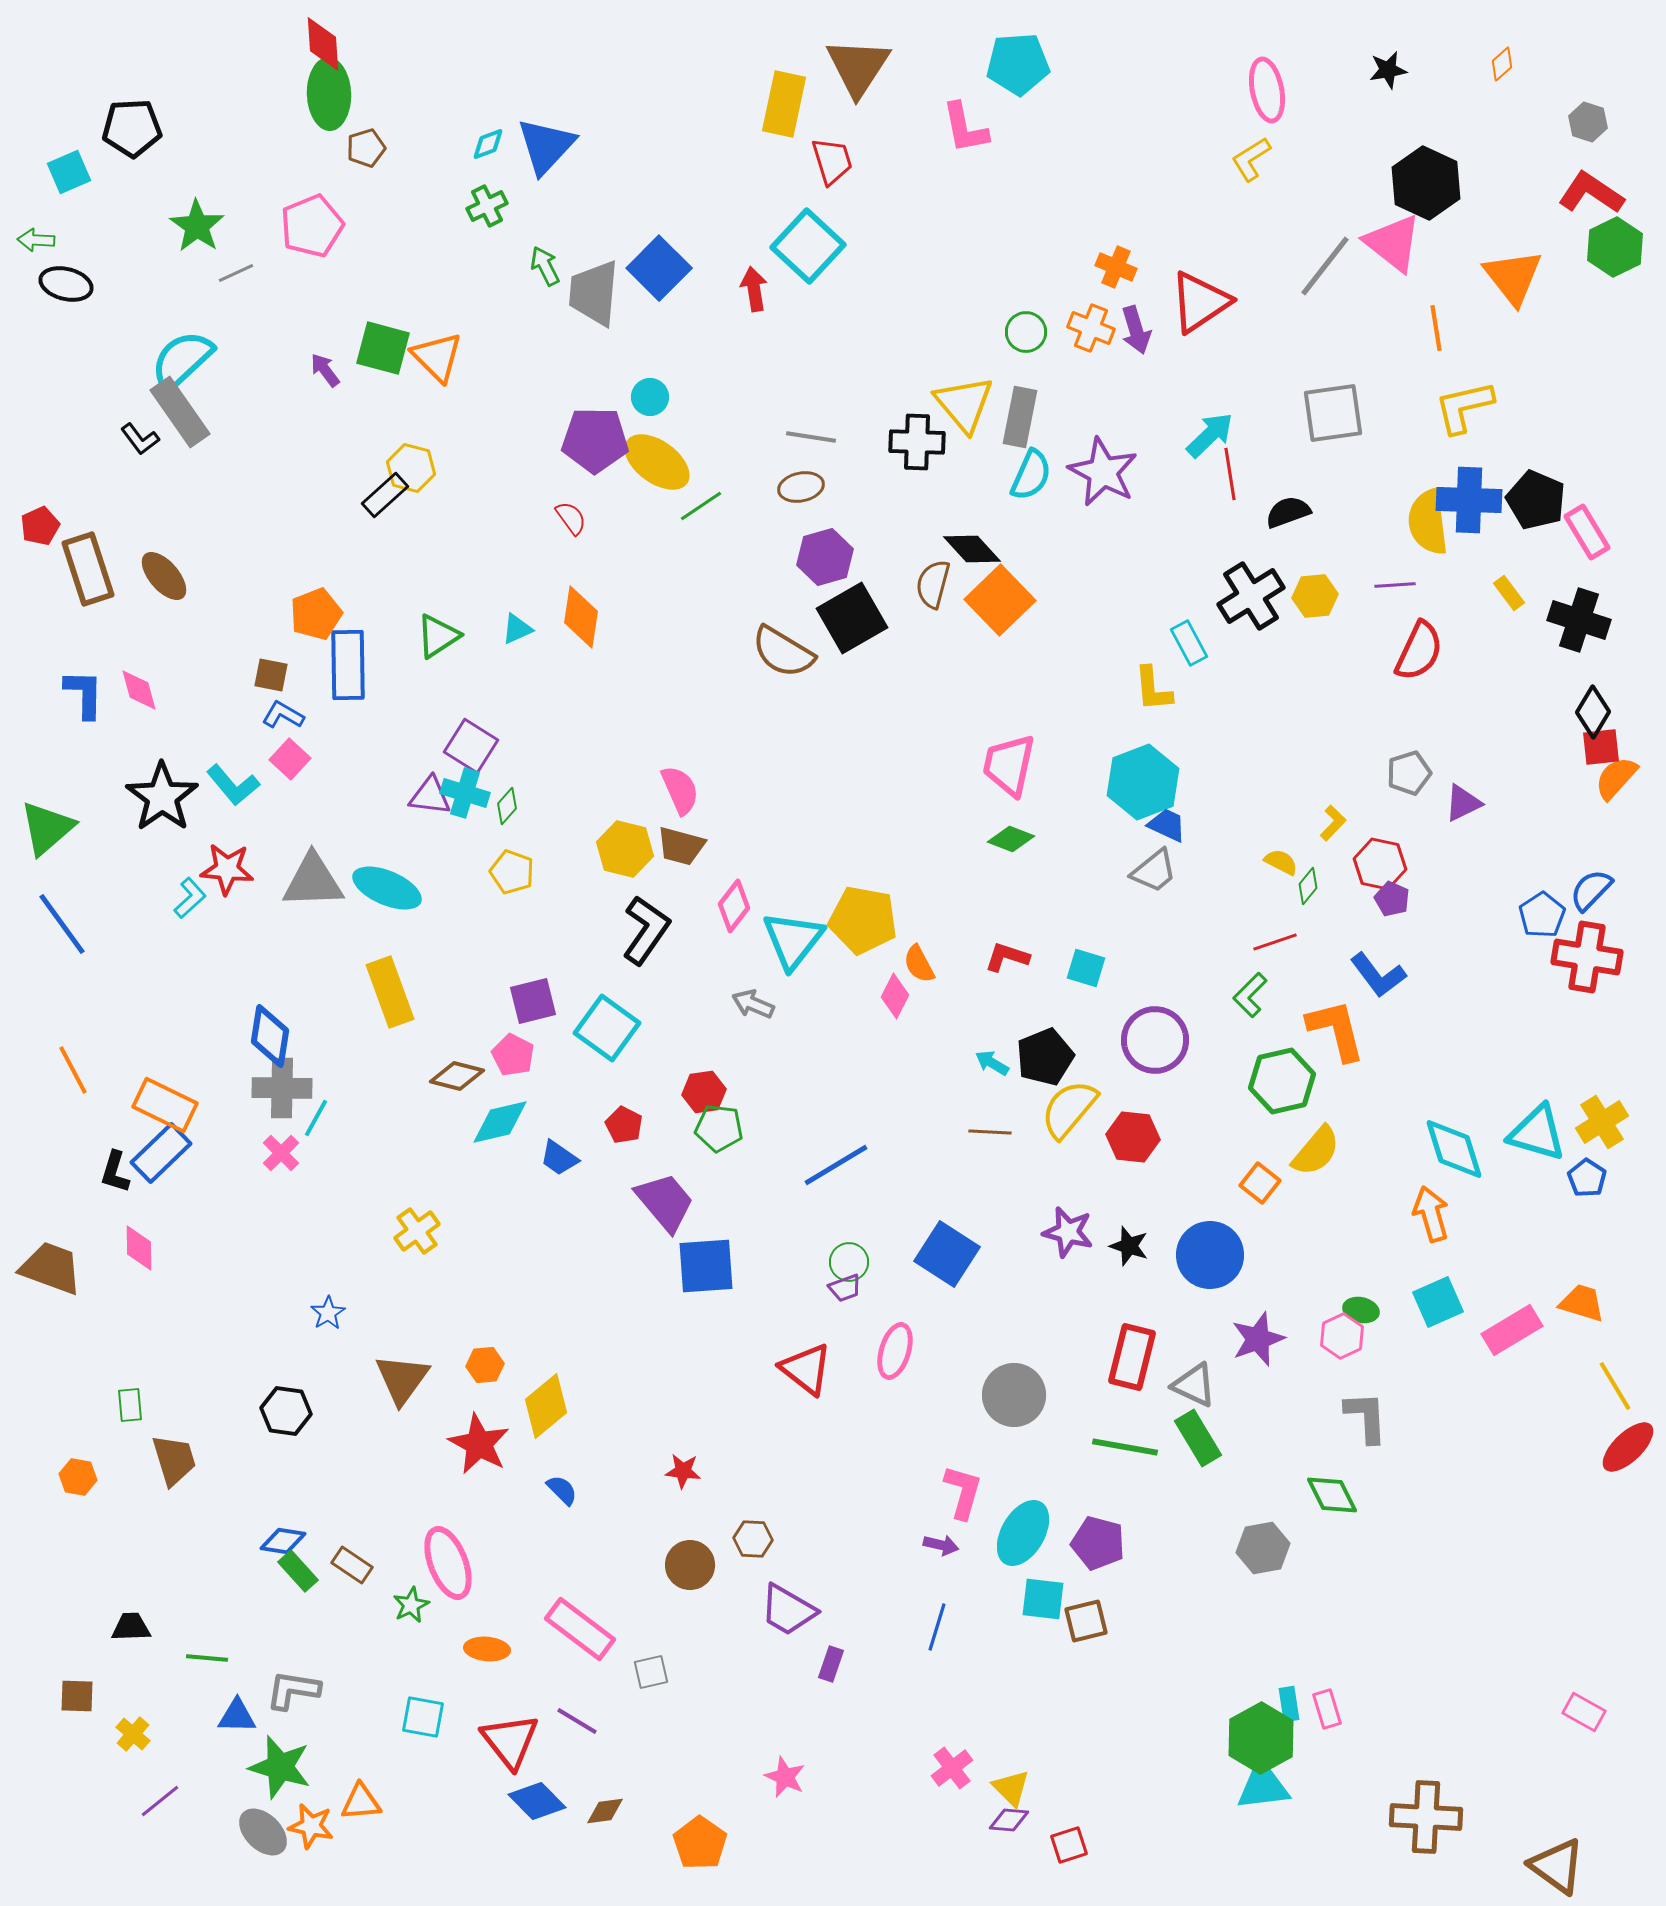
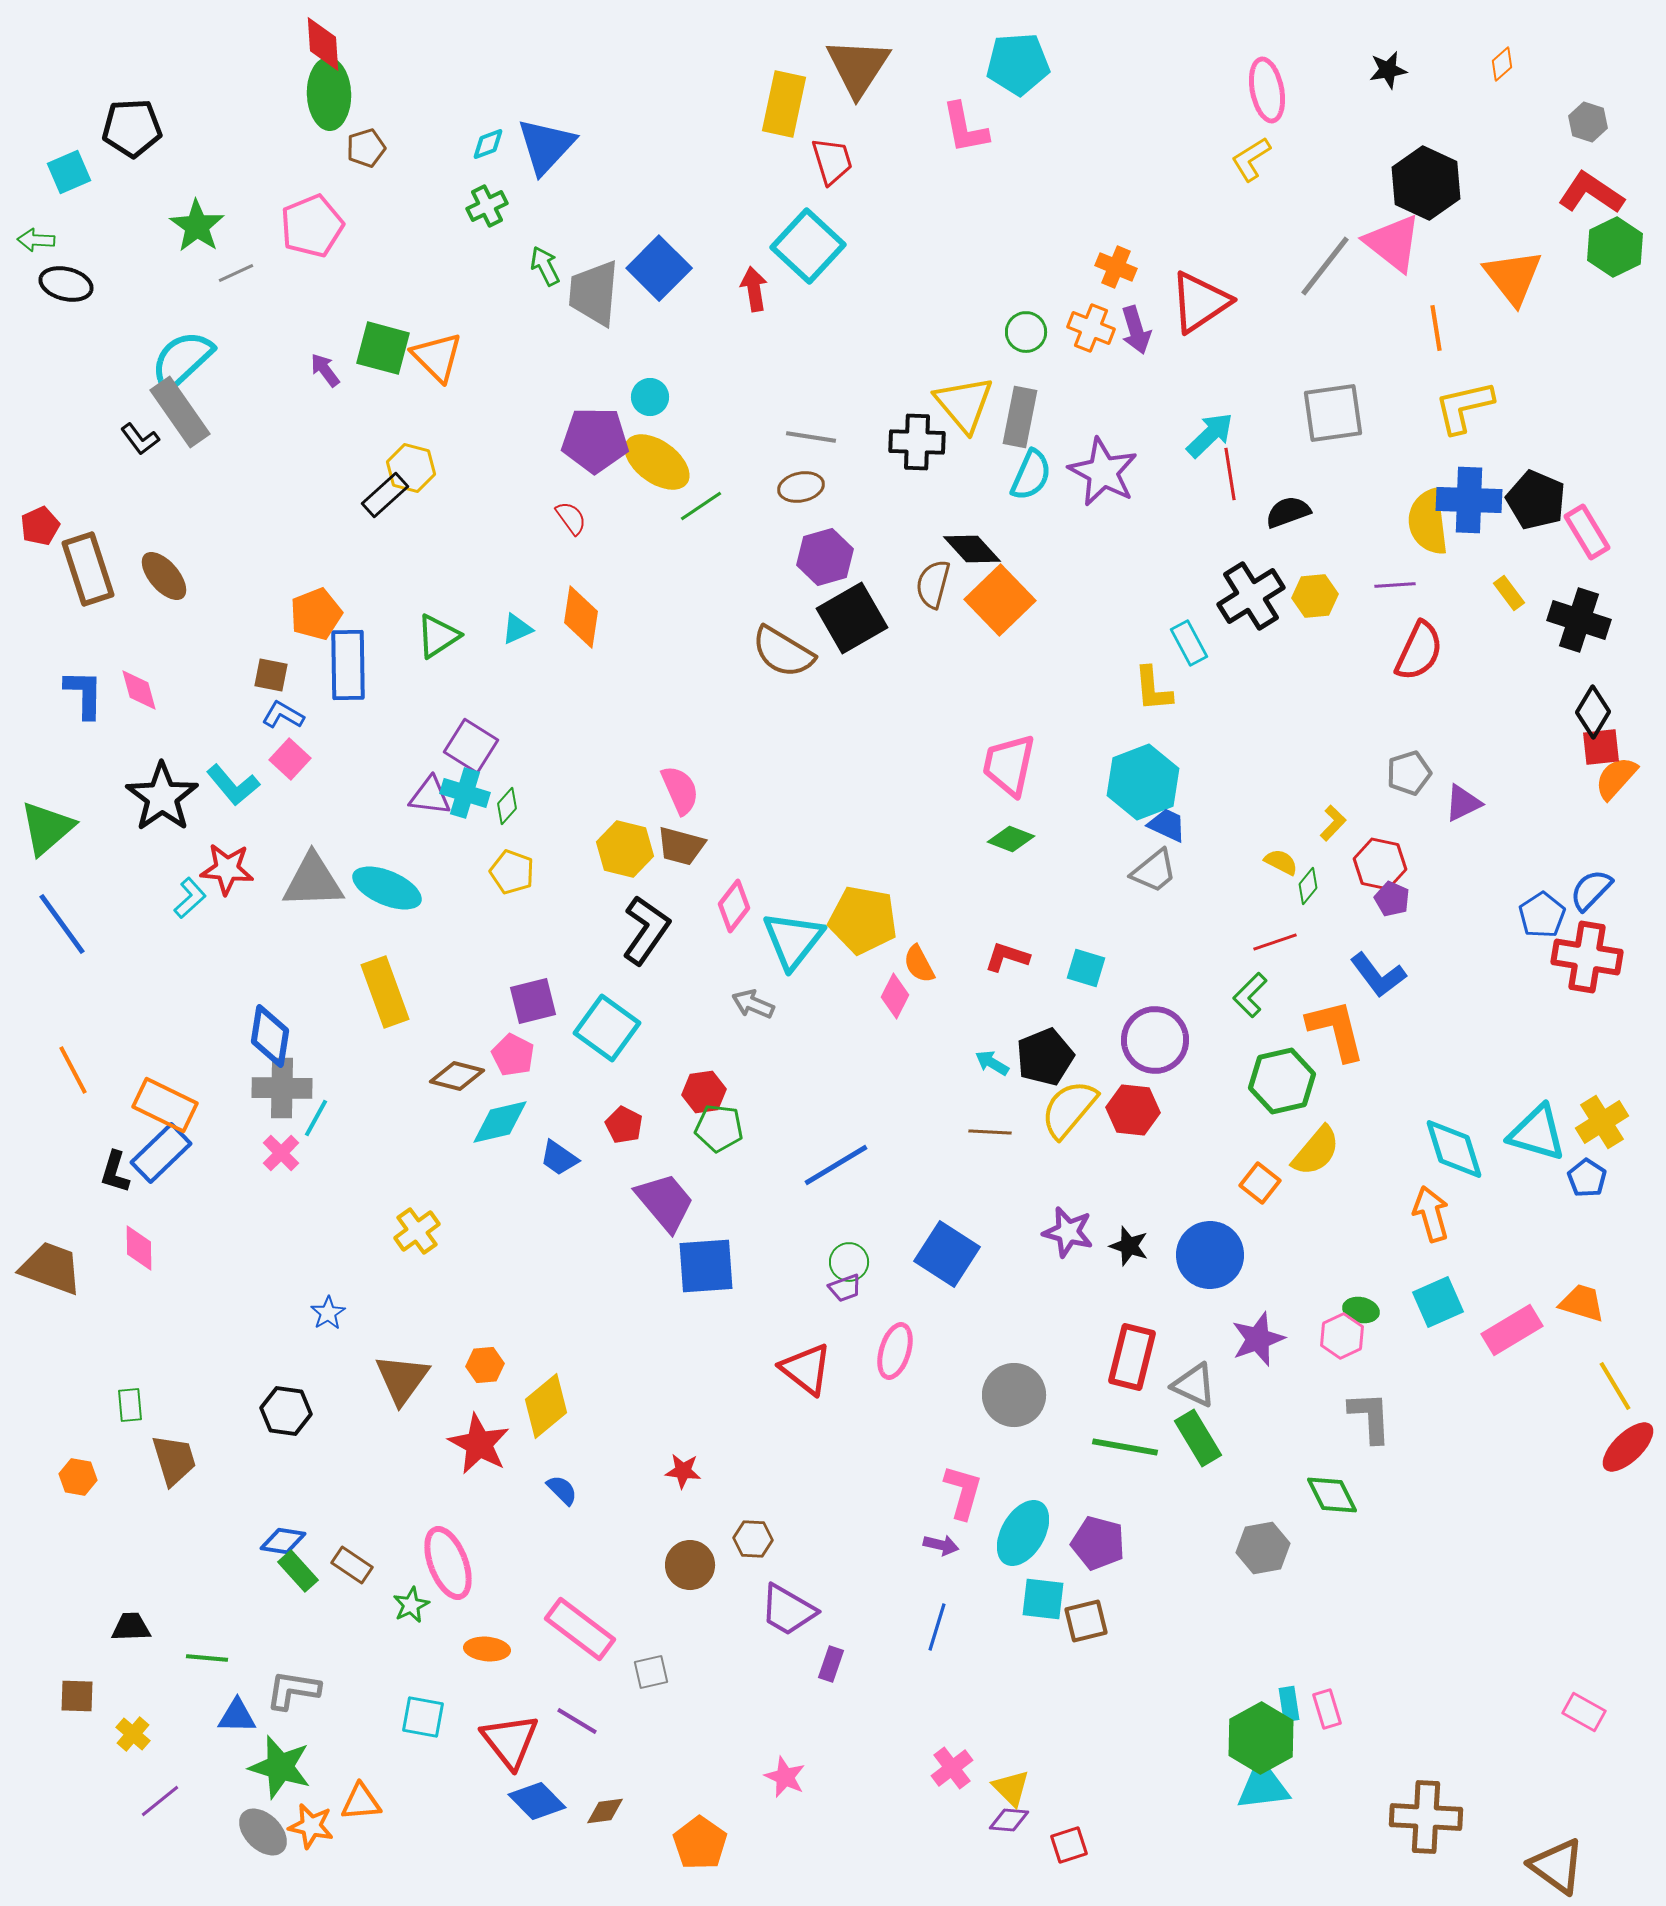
yellow rectangle at (390, 992): moved 5 px left
red hexagon at (1133, 1137): moved 27 px up
gray L-shape at (1366, 1417): moved 4 px right
